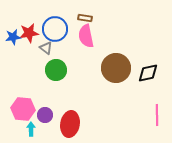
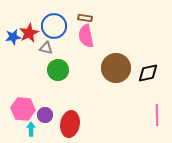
blue circle: moved 1 px left, 3 px up
red star: rotated 18 degrees counterclockwise
gray triangle: rotated 24 degrees counterclockwise
green circle: moved 2 px right
